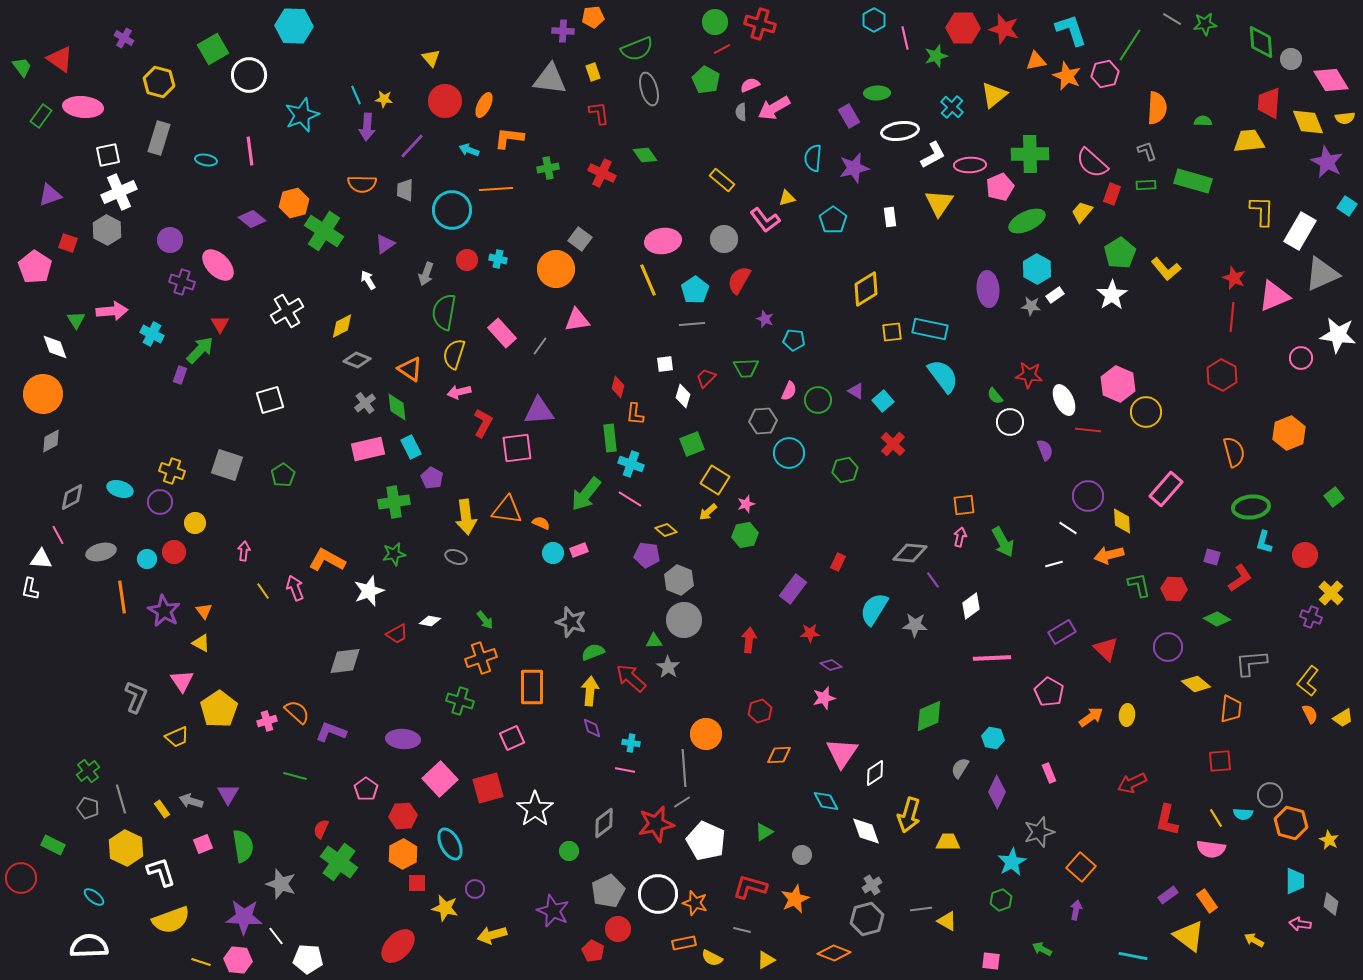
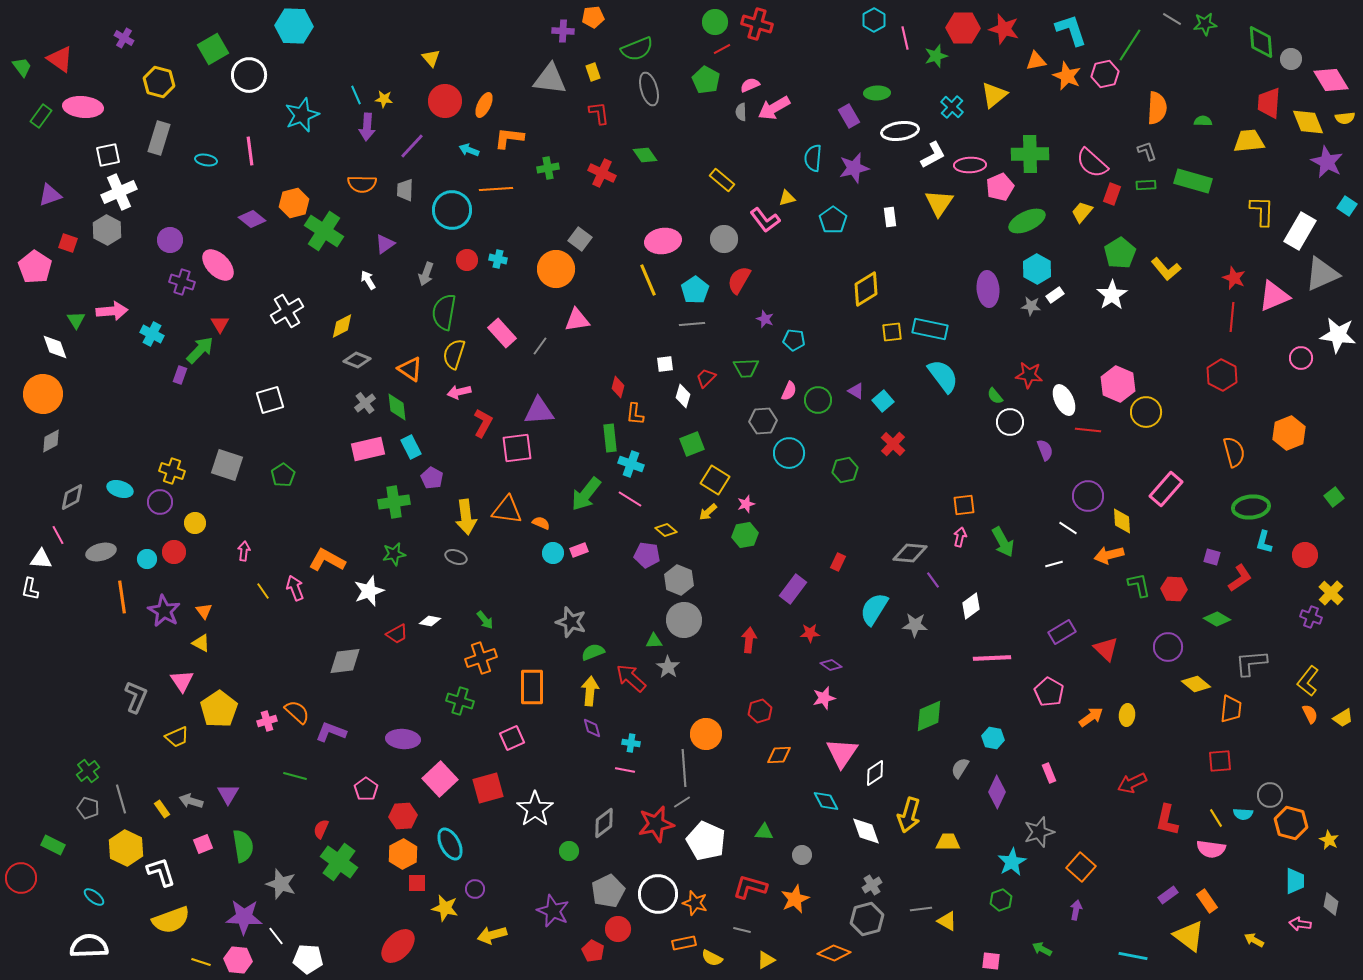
red cross at (760, 24): moved 3 px left
green triangle at (764, 832): rotated 36 degrees clockwise
